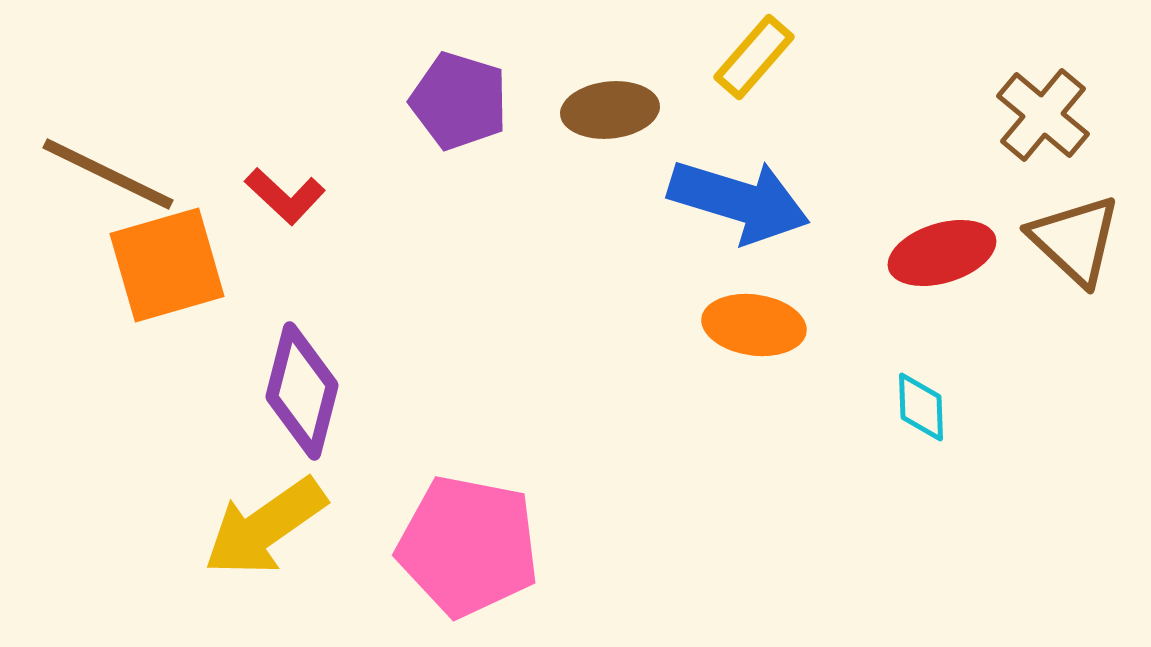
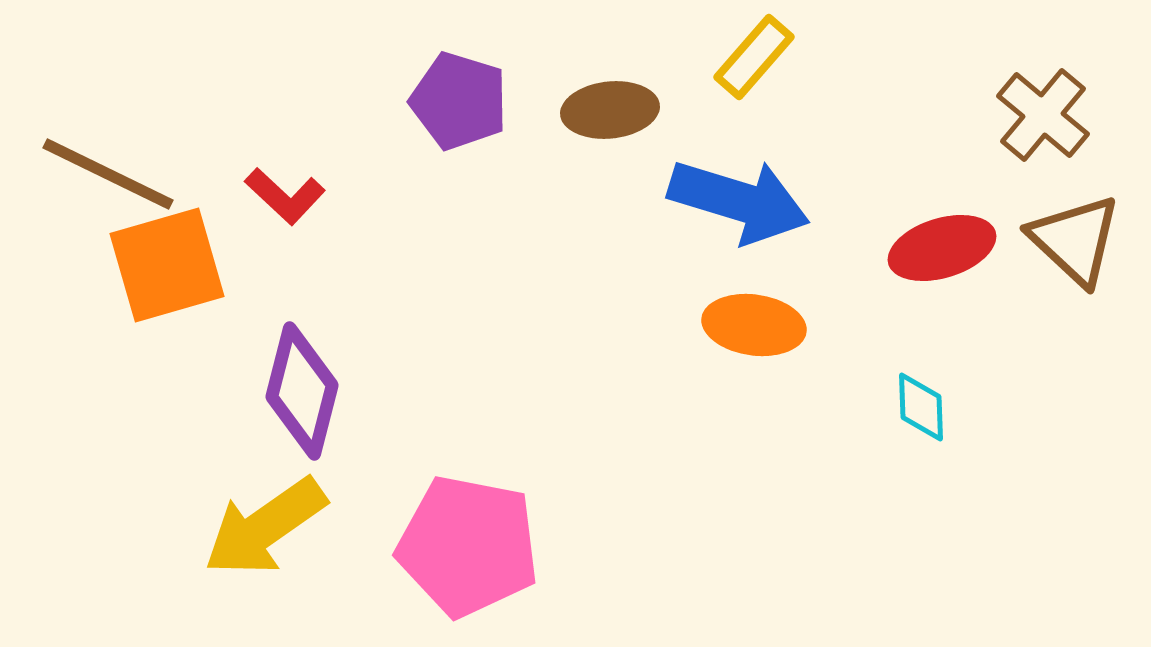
red ellipse: moved 5 px up
